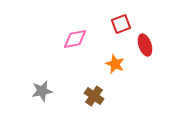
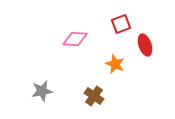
pink diamond: rotated 15 degrees clockwise
